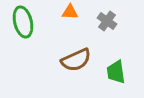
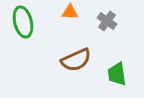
green trapezoid: moved 1 px right, 2 px down
